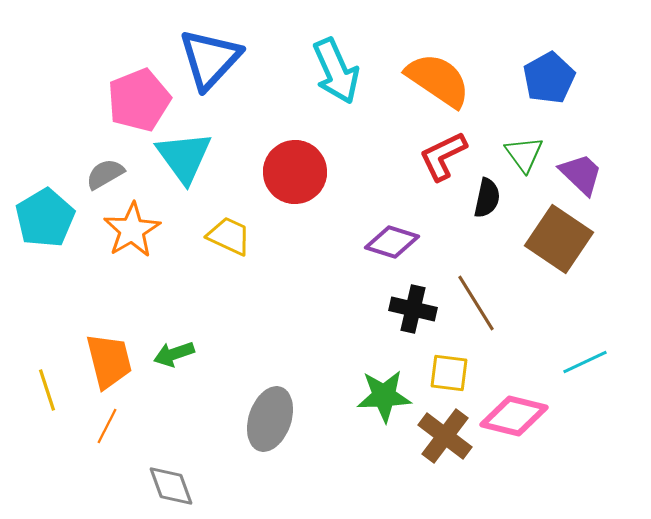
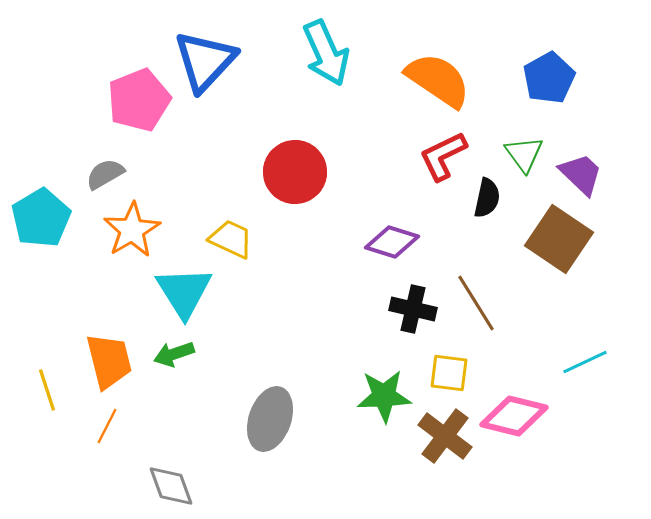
blue triangle: moved 5 px left, 2 px down
cyan arrow: moved 10 px left, 18 px up
cyan triangle: moved 135 px down; rotated 4 degrees clockwise
cyan pentagon: moved 4 px left
yellow trapezoid: moved 2 px right, 3 px down
